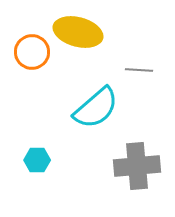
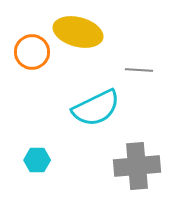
cyan semicircle: rotated 15 degrees clockwise
